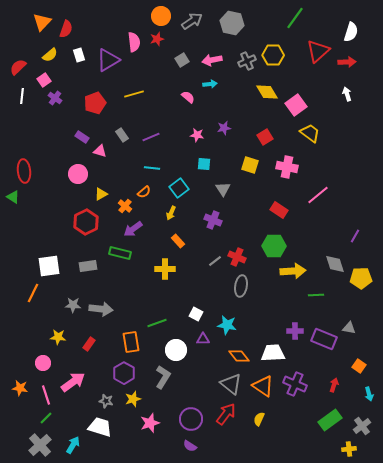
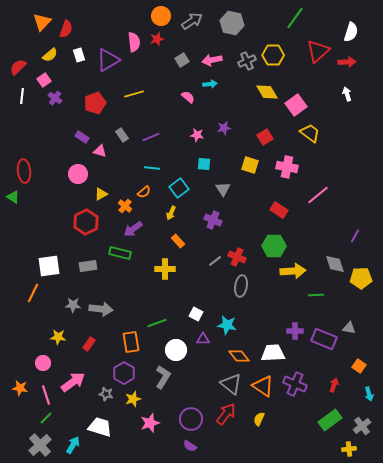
gray star at (106, 401): moved 7 px up
